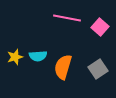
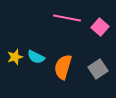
cyan semicircle: moved 2 px left, 1 px down; rotated 30 degrees clockwise
